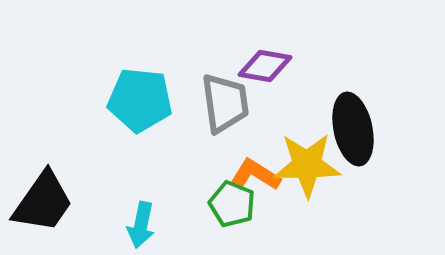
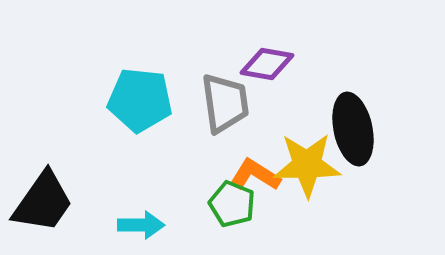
purple diamond: moved 2 px right, 2 px up
cyan arrow: rotated 102 degrees counterclockwise
